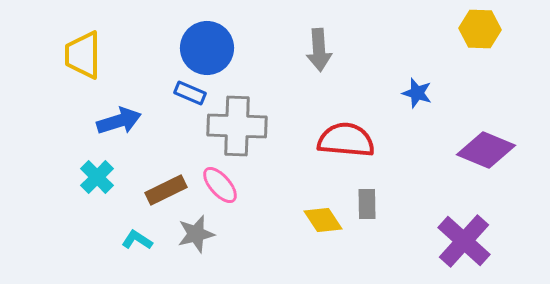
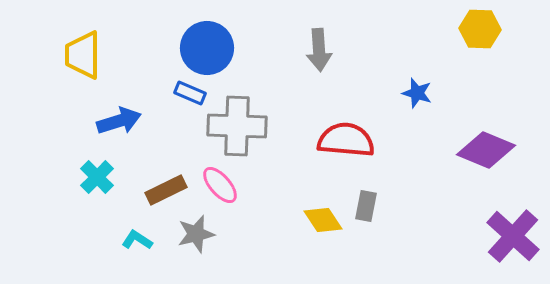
gray rectangle: moved 1 px left, 2 px down; rotated 12 degrees clockwise
purple cross: moved 49 px right, 5 px up
